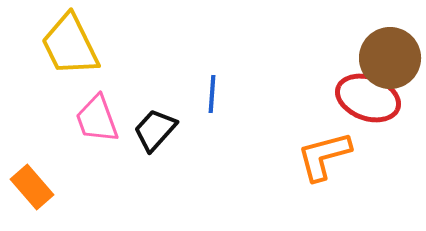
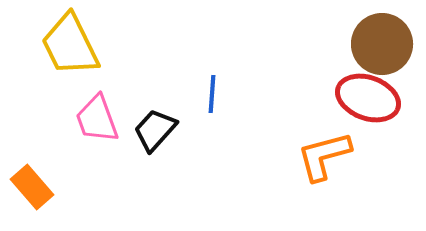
brown circle: moved 8 px left, 14 px up
